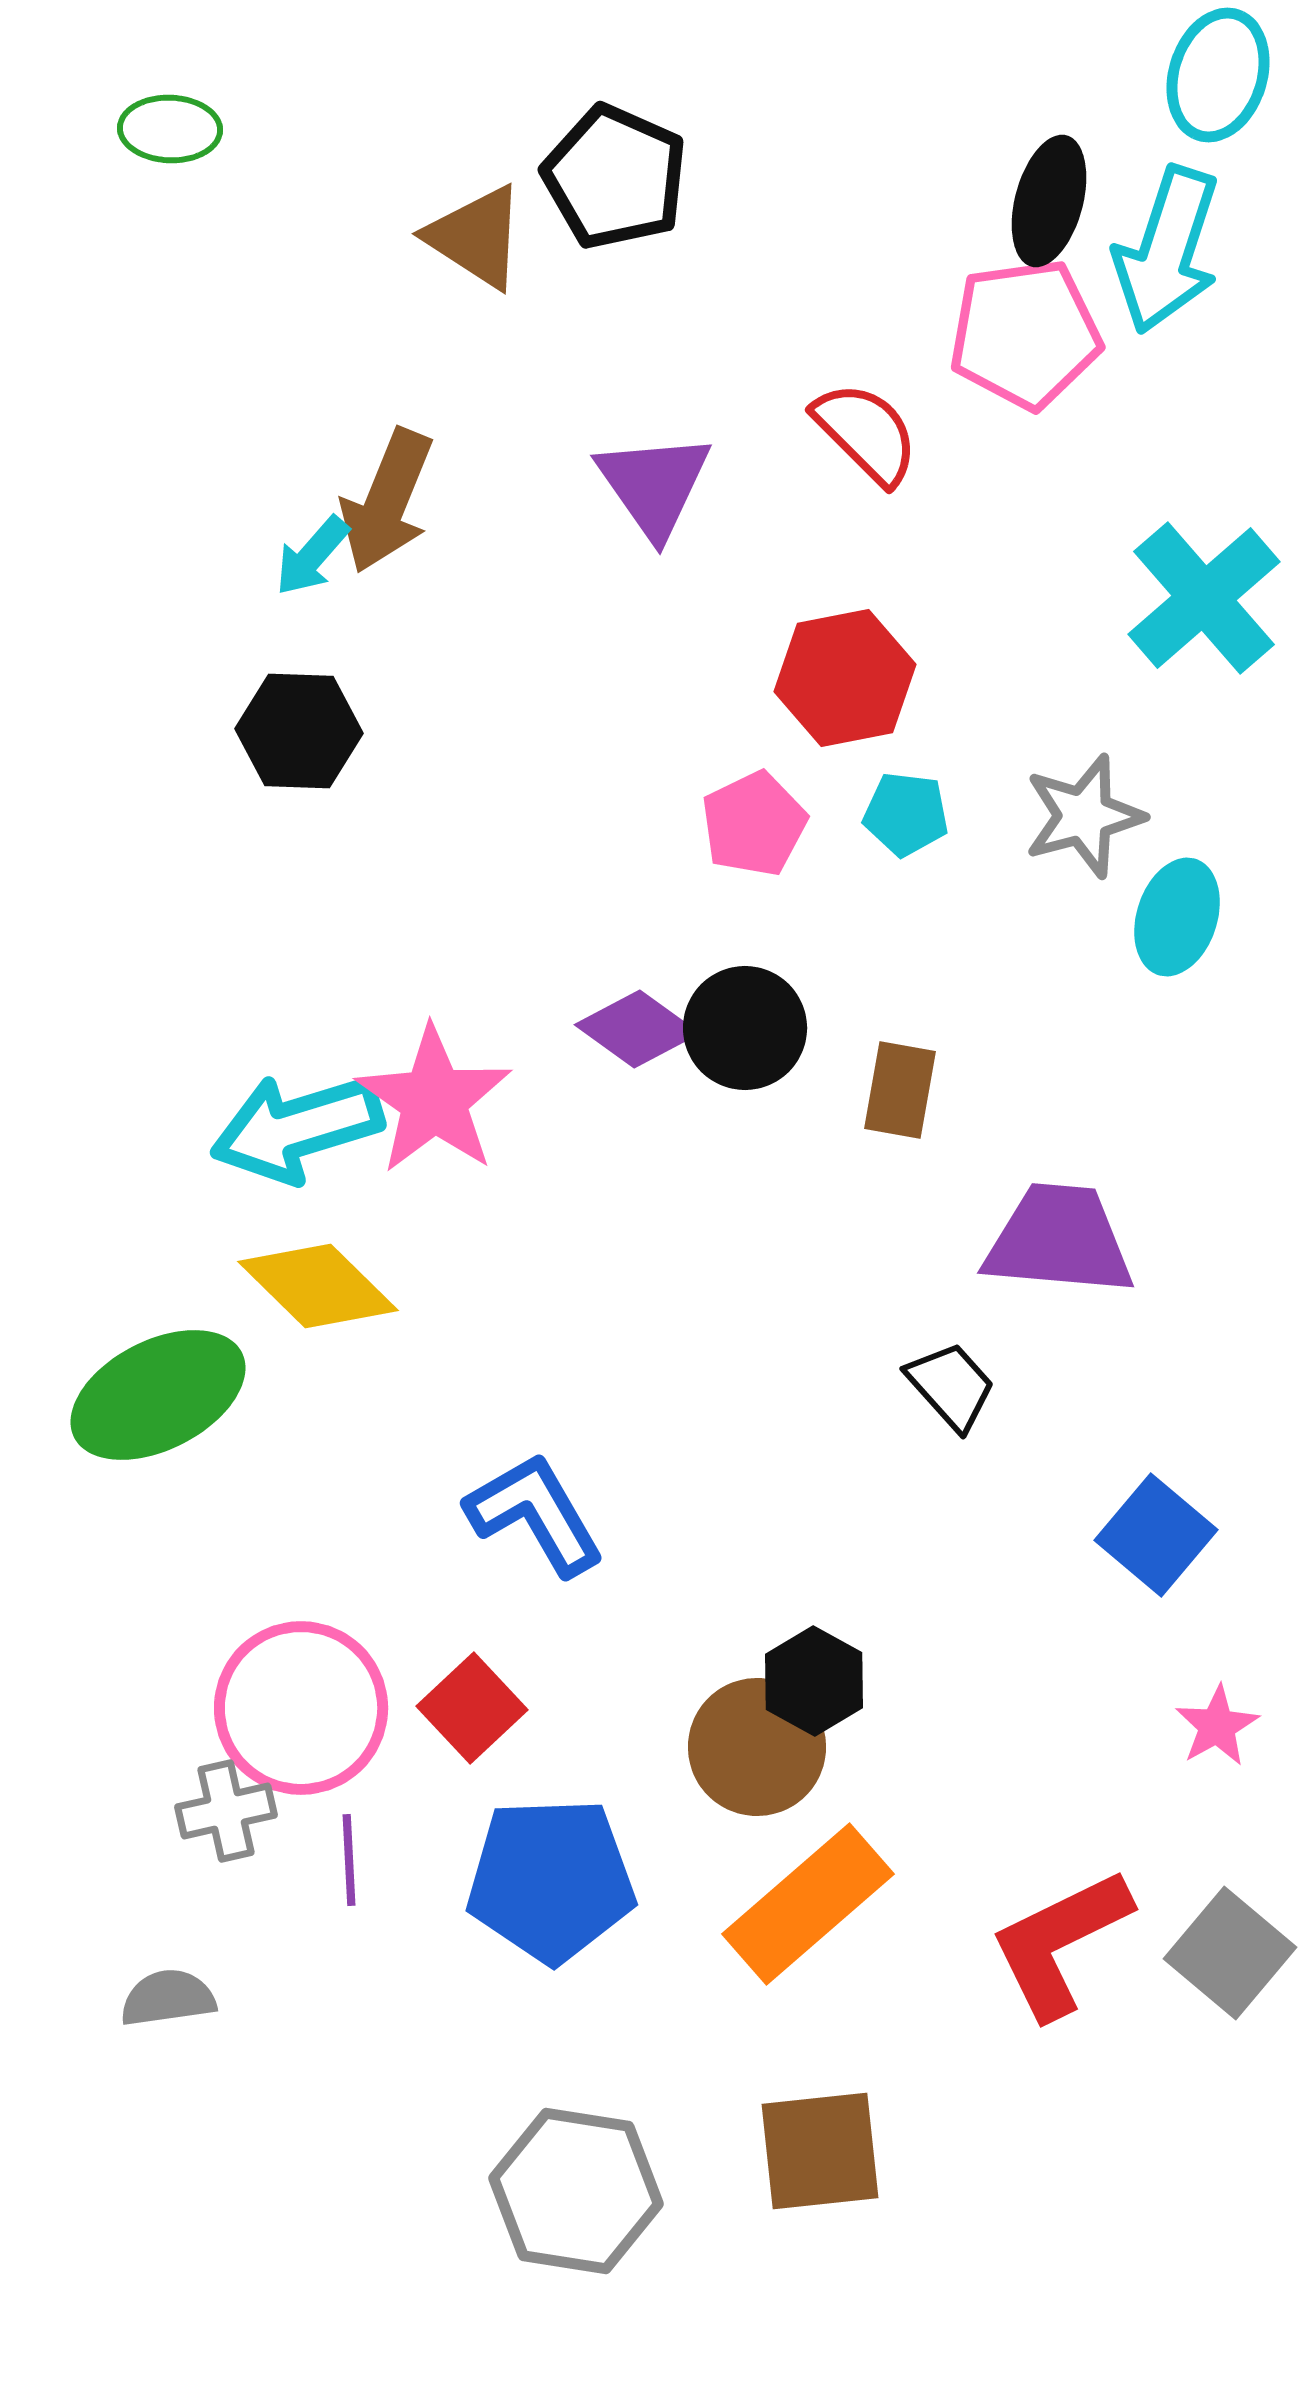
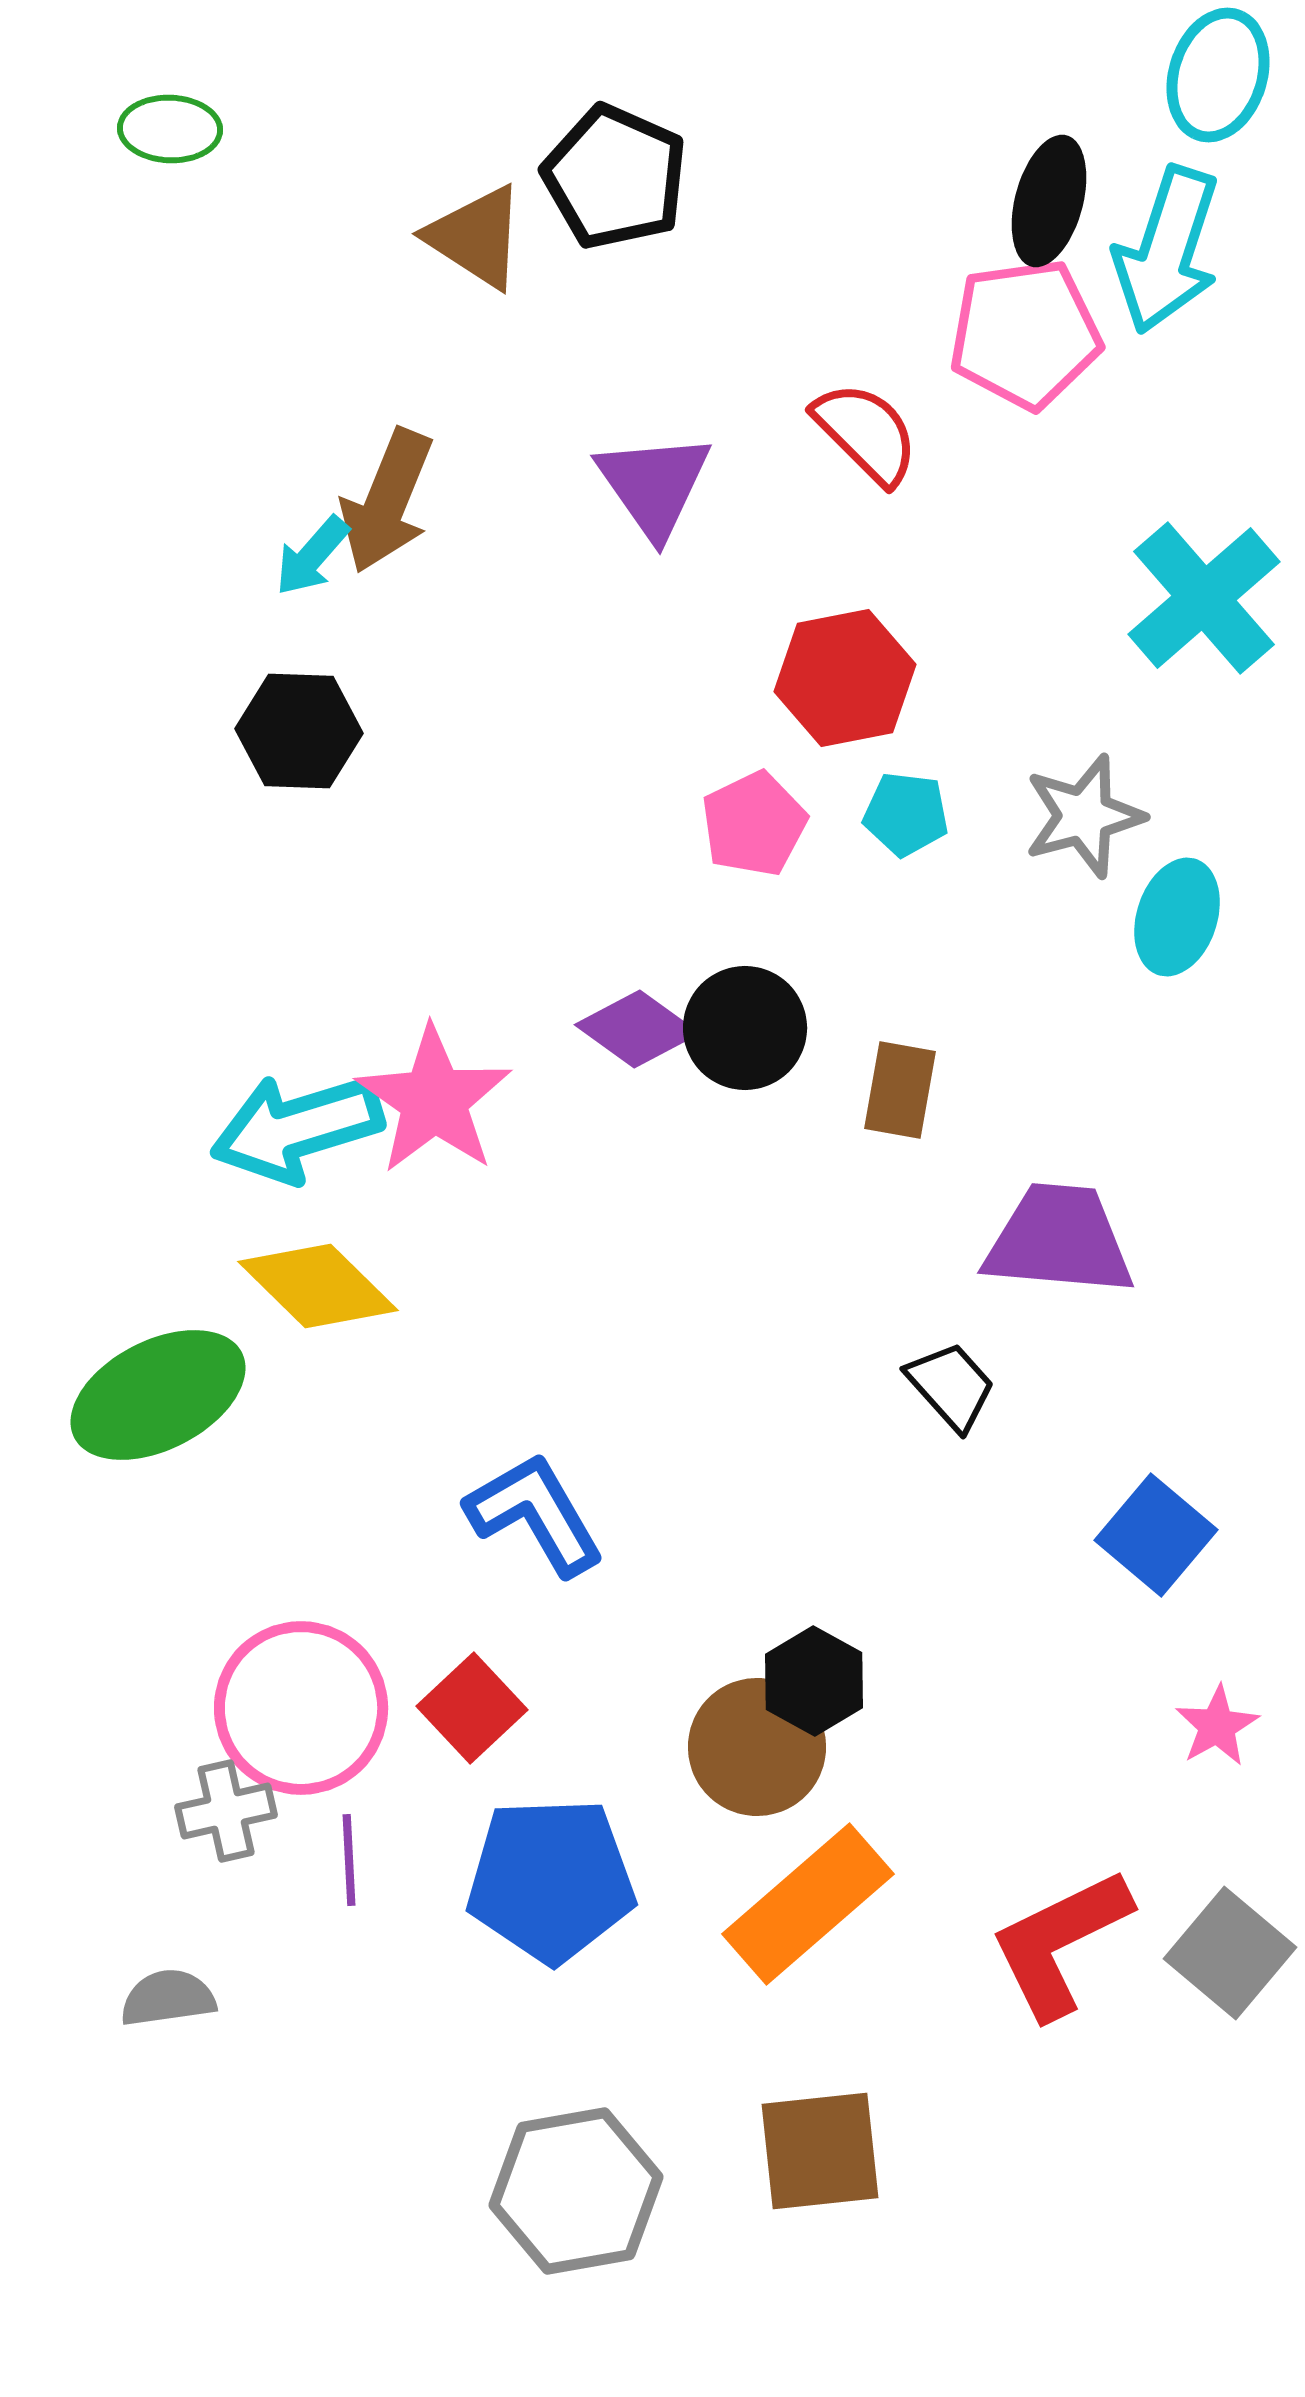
gray hexagon at (576, 2191): rotated 19 degrees counterclockwise
